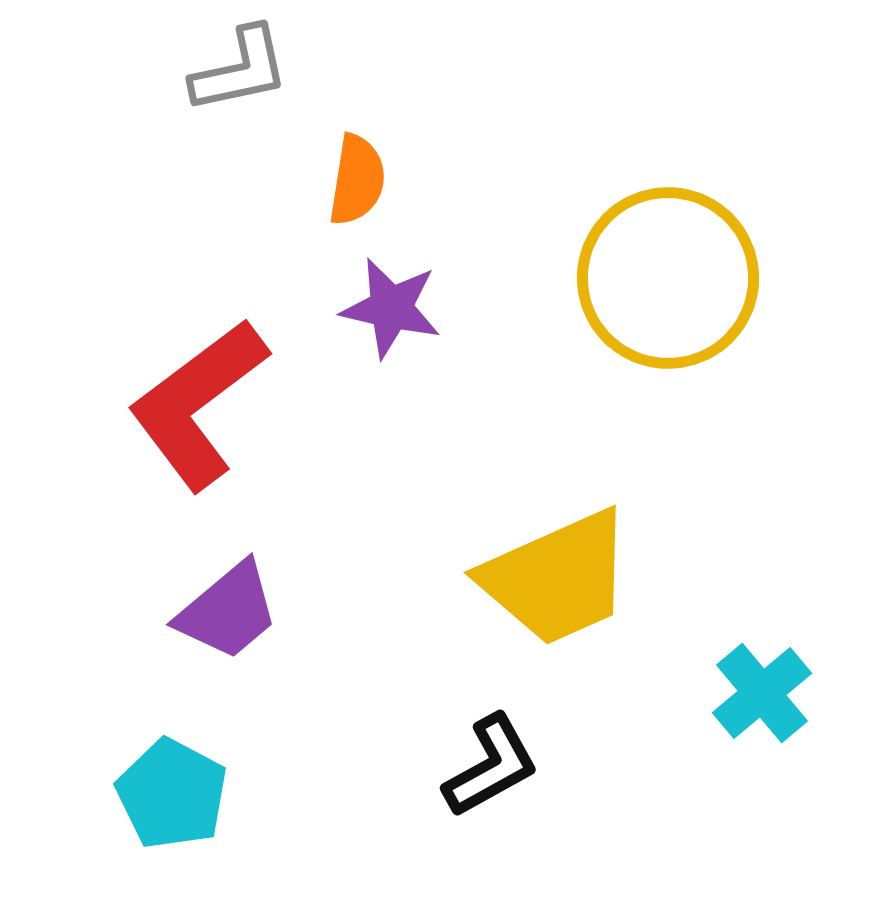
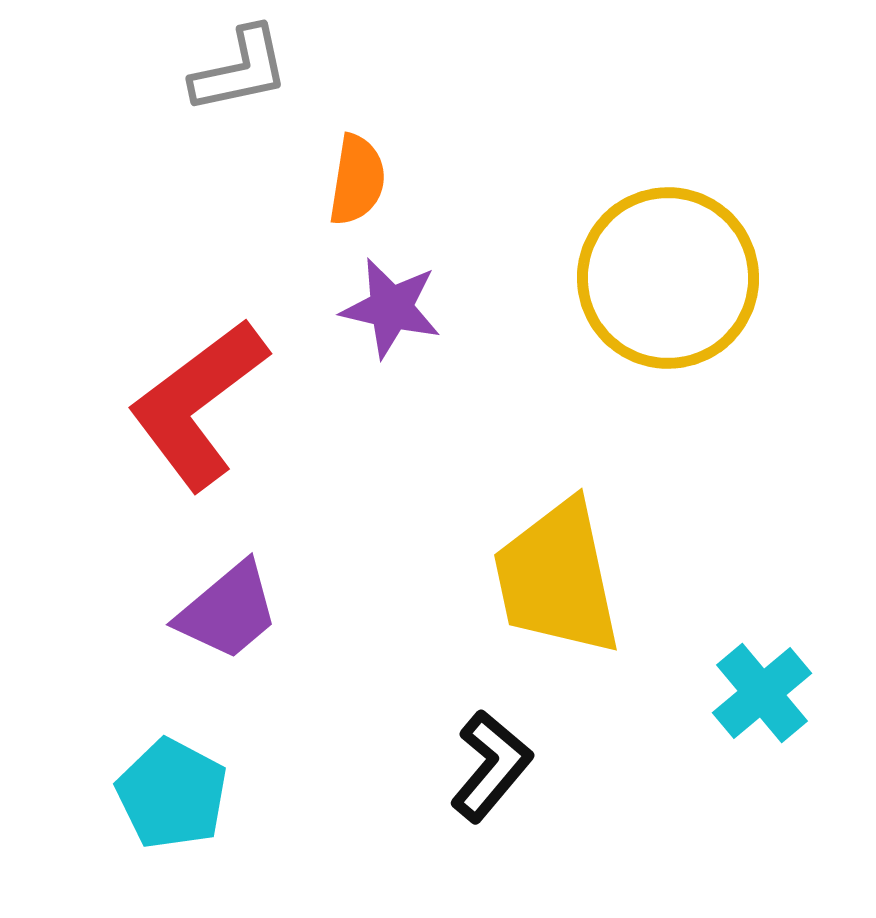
yellow trapezoid: rotated 102 degrees clockwise
black L-shape: rotated 21 degrees counterclockwise
